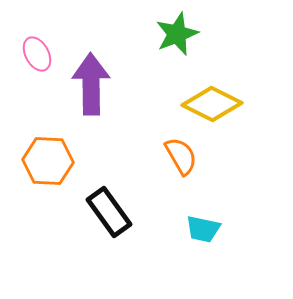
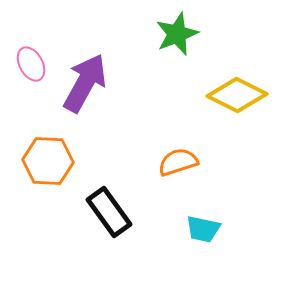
pink ellipse: moved 6 px left, 10 px down
purple arrow: moved 6 px left, 1 px up; rotated 30 degrees clockwise
yellow diamond: moved 25 px right, 9 px up
orange semicircle: moved 3 px left, 6 px down; rotated 78 degrees counterclockwise
